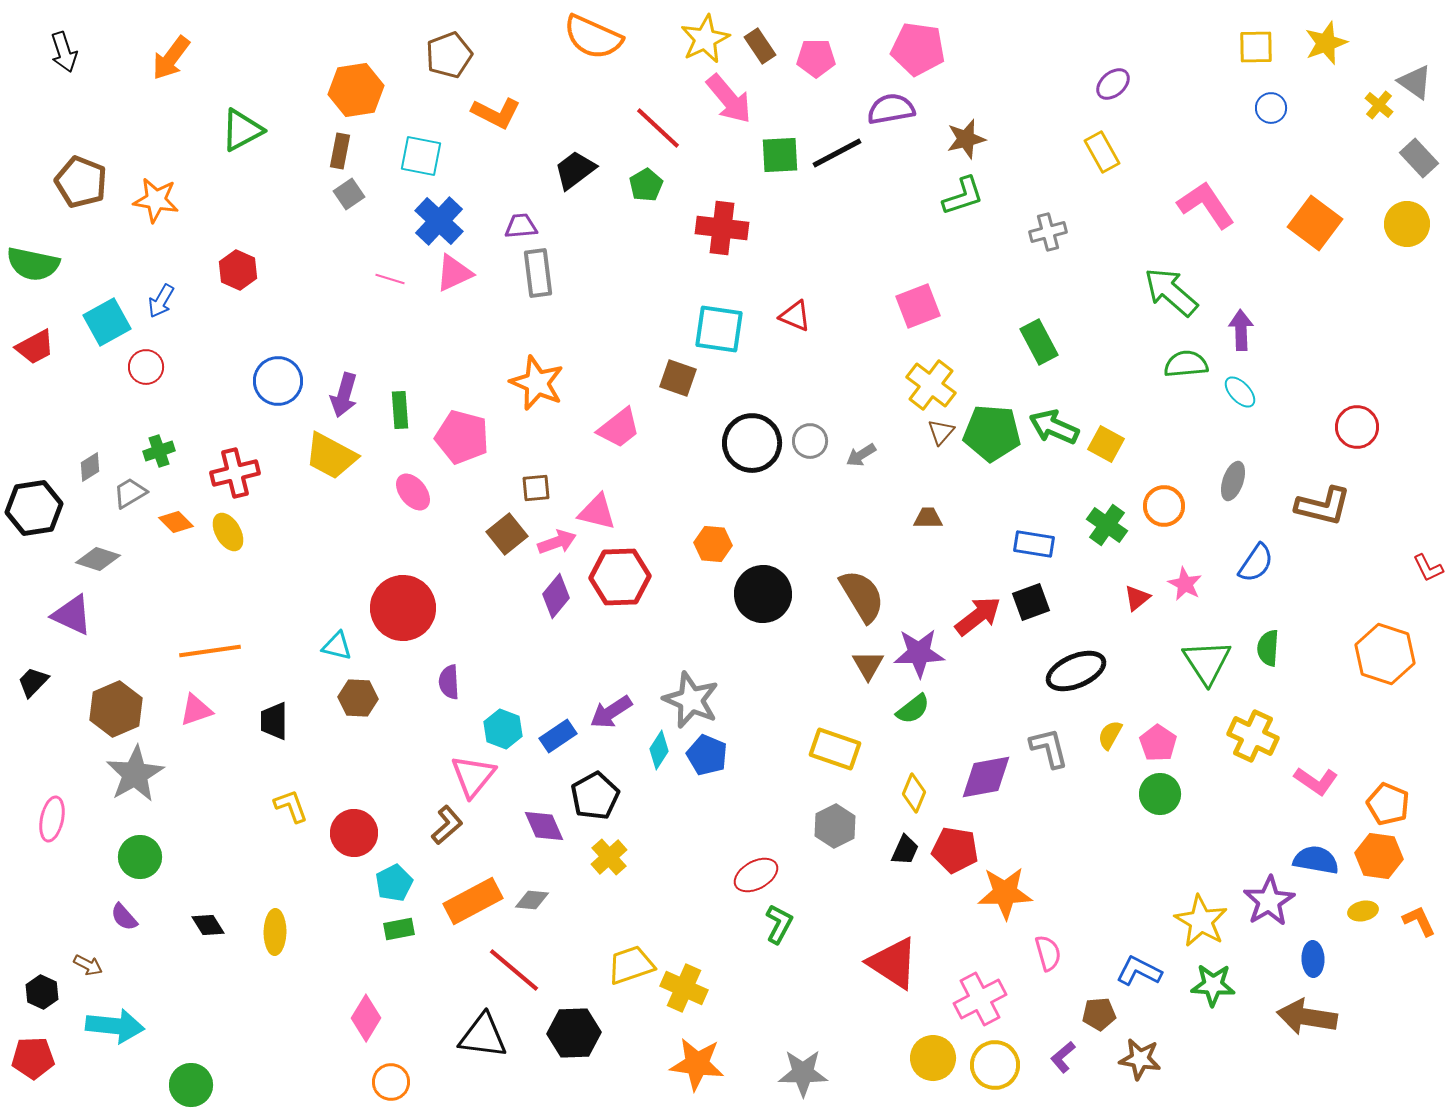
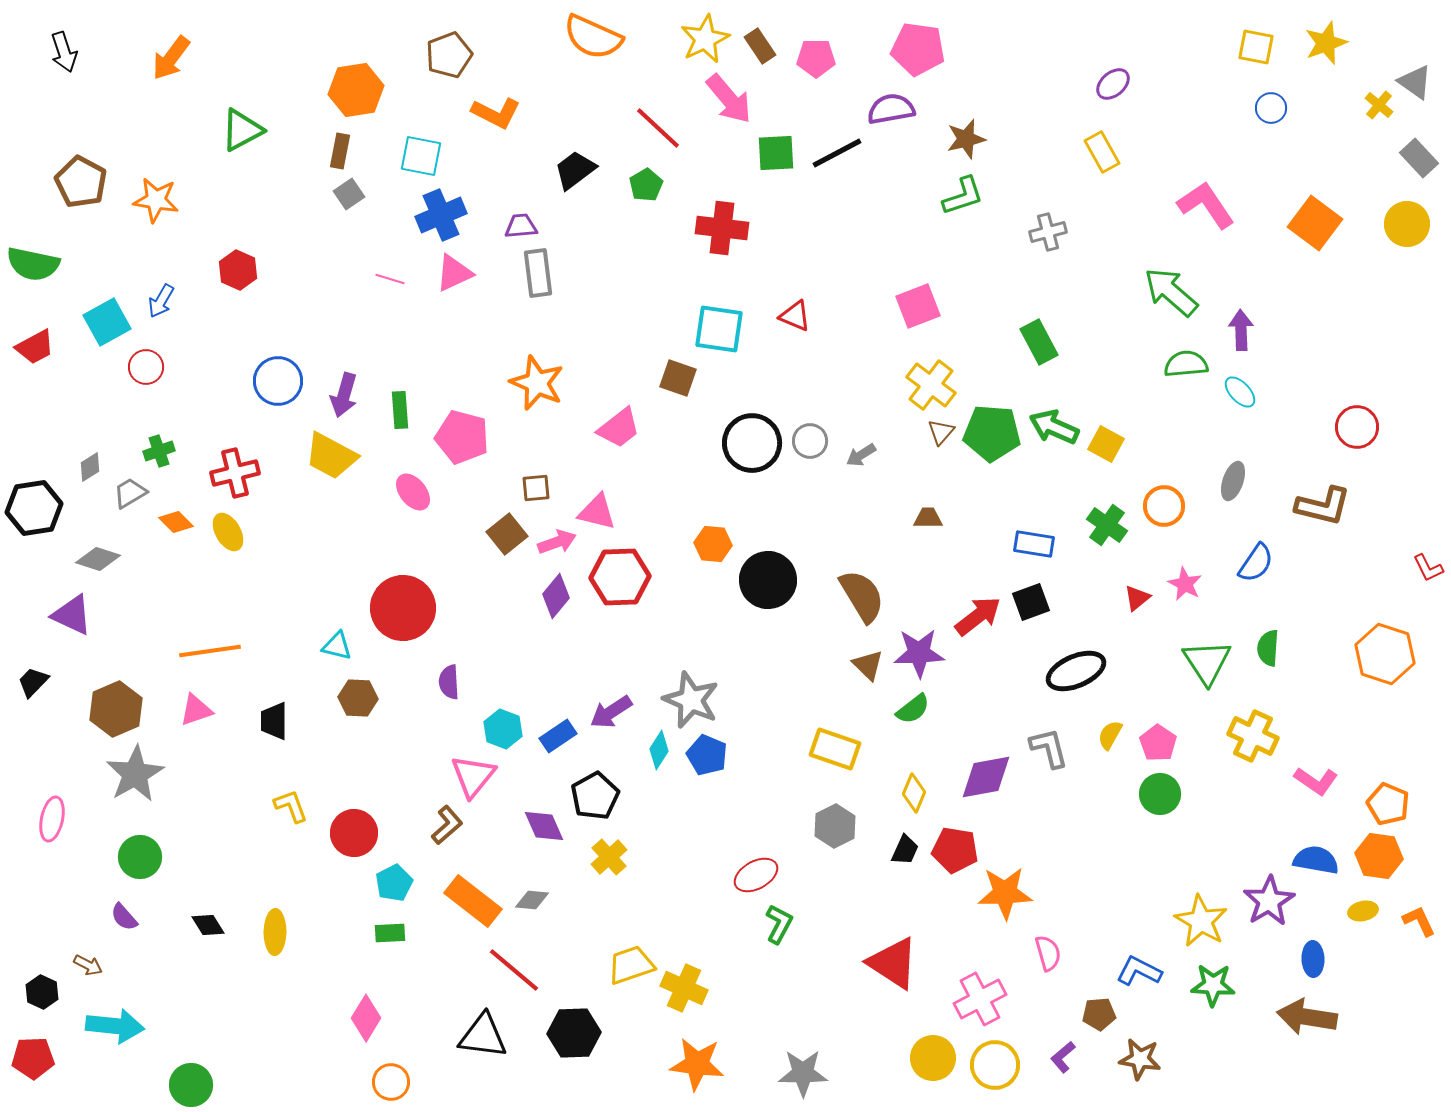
yellow square at (1256, 47): rotated 12 degrees clockwise
green square at (780, 155): moved 4 px left, 2 px up
brown pentagon at (81, 182): rotated 6 degrees clockwise
blue cross at (439, 221): moved 2 px right, 6 px up; rotated 24 degrees clockwise
black circle at (763, 594): moved 5 px right, 14 px up
brown triangle at (868, 665): rotated 16 degrees counterclockwise
orange rectangle at (473, 901): rotated 66 degrees clockwise
green rectangle at (399, 929): moved 9 px left, 4 px down; rotated 8 degrees clockwise
